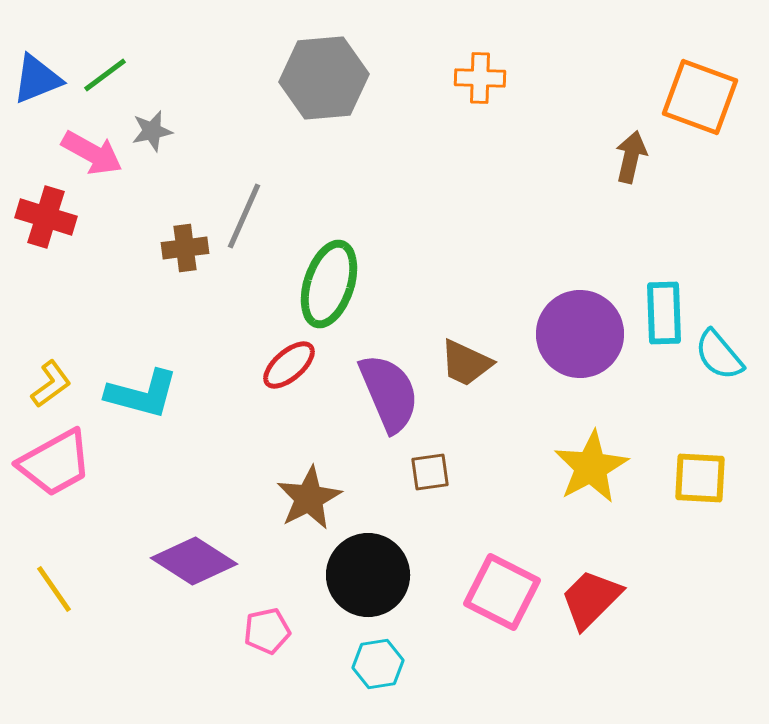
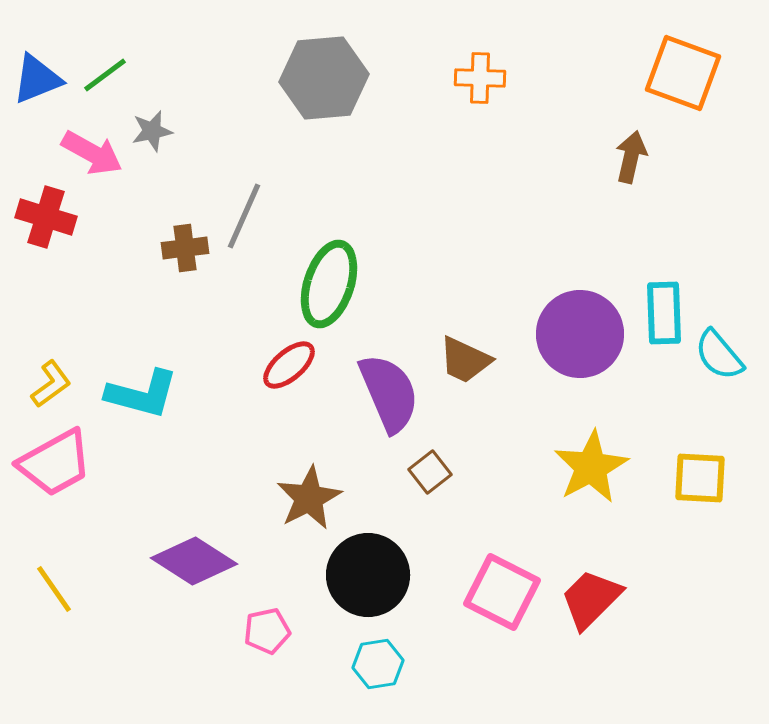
orange square: moved 17 px left, 24 px up
brown trapezoid: moved 1 px left, 3 px up
brown square: rotated 30 degrees counterclockwise
